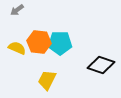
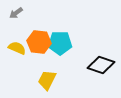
gray arrow: moved 1 px left, 3 px down
